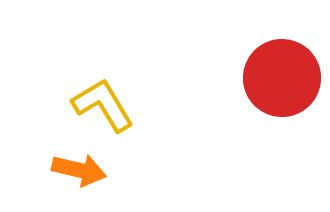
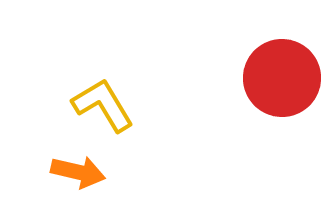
orange arrow: moved 1 px left, 2 px down
